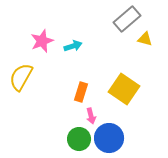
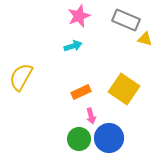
gray rectangle: moved 1 px left, 1 px down; rotated 64 degrees clockwise
pink star: moved 37 px right, 25 px up
orange rectangle: rotated 48 degrees clockwise
